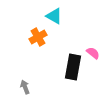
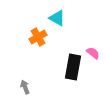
cyan triangle: moved 3 px right, 2 px down
